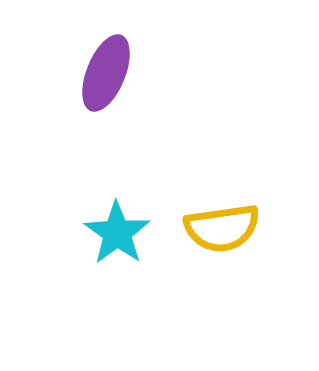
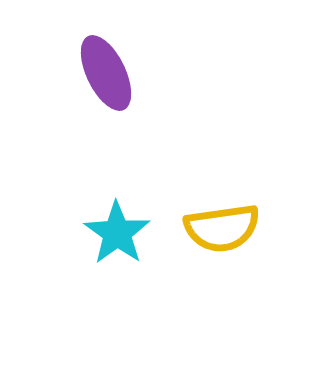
purple ellipse: rotated 48 degrees counterclockwise
